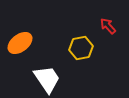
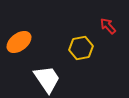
orange ellipse: moved 1 px left, 1 px up
